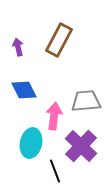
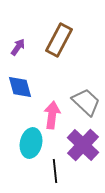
purple arrow: rotated 48 degrees clockwise
blue diamond: moved 4 px left, 3 px up; rotated 12 degrees clockwise
gray trapezoid: moved 1 px down; rotated 48 degrees clockwise
pink arrow: moved 2 px left, 1 px up
purple cross: moved 2 px right, 1 px up
black line: rotated 15 degrees clockwise
